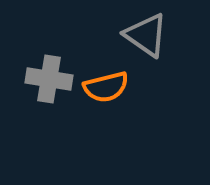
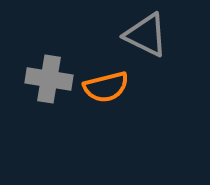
gray triangle: rotated 9 degrees counterclockwise
